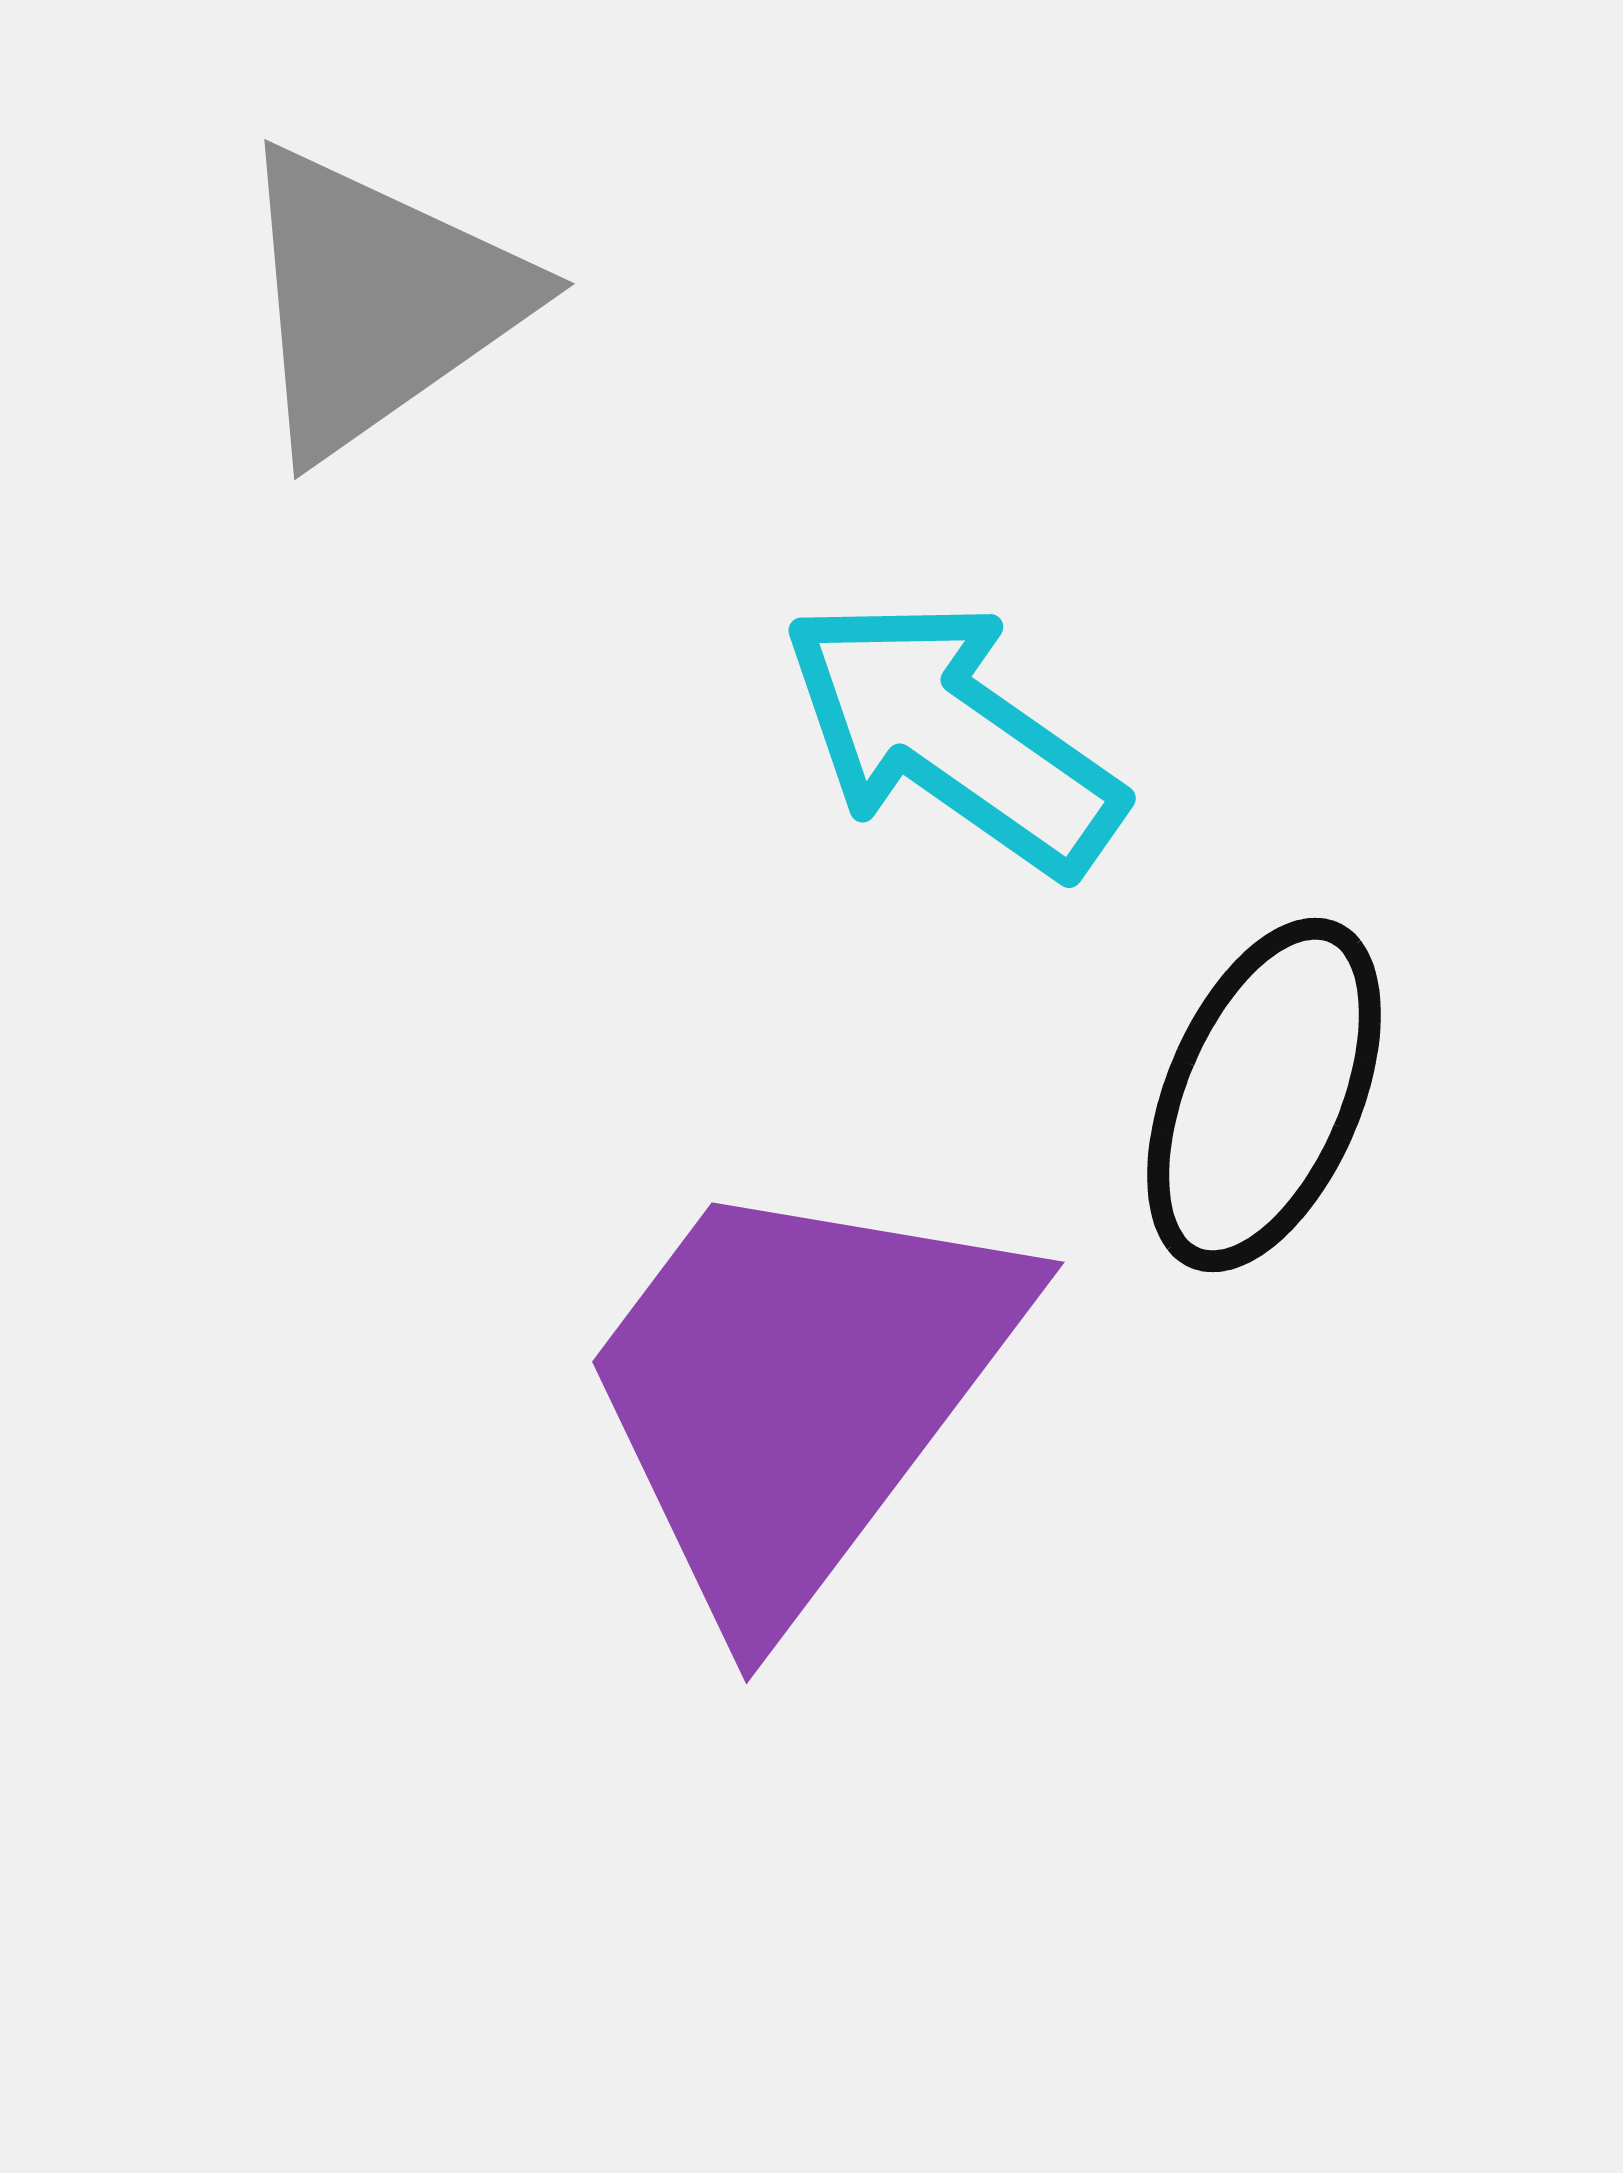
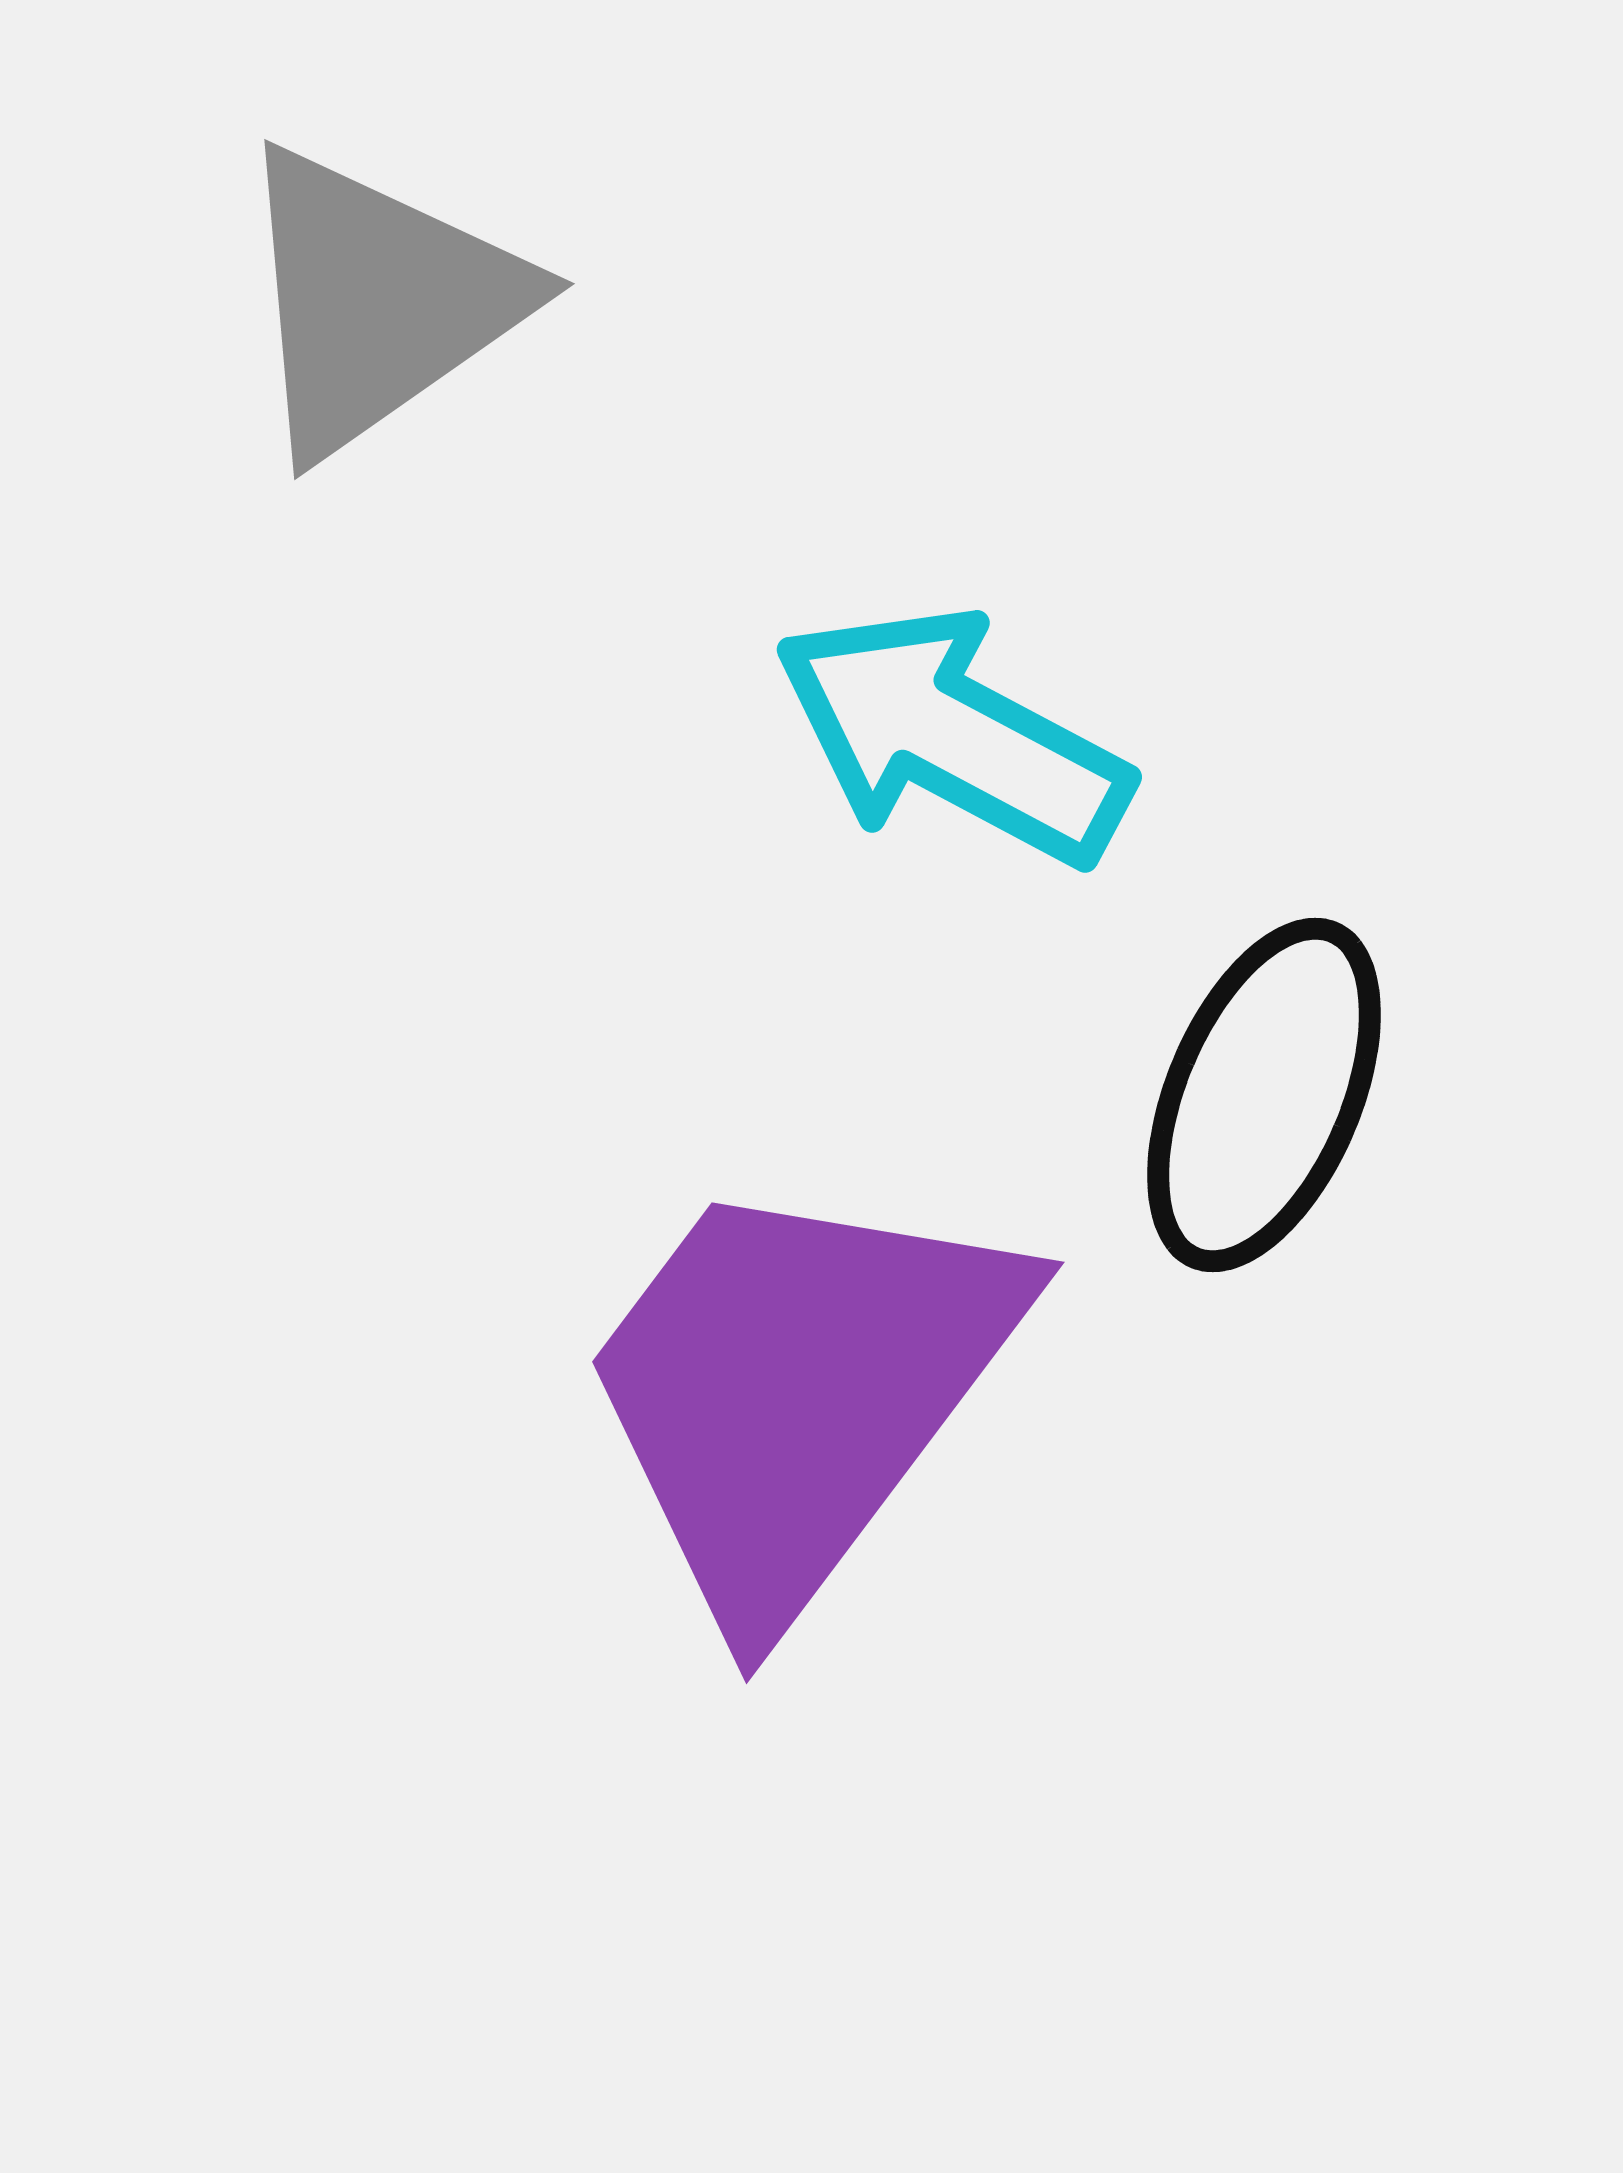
cyan arrow: rotated 7 degrees counterclockwise
